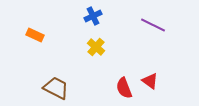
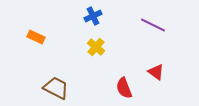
orange rectangle: moved 1 px right, 2 px down
red triangle: moved 6 px right, 9 px up
